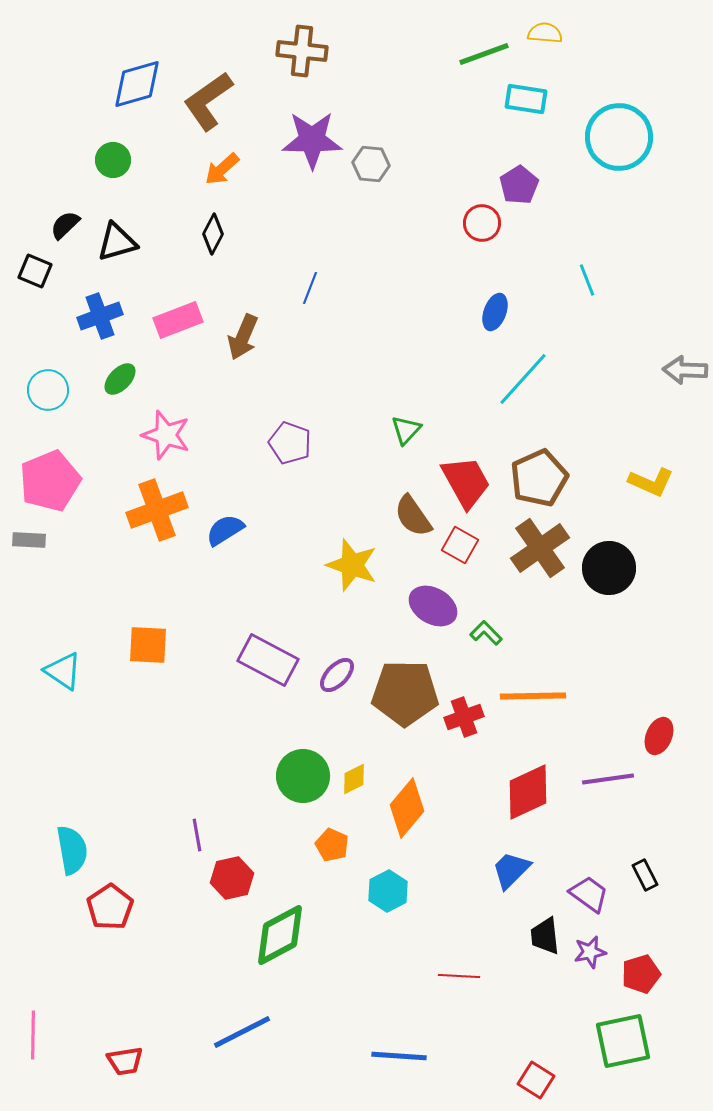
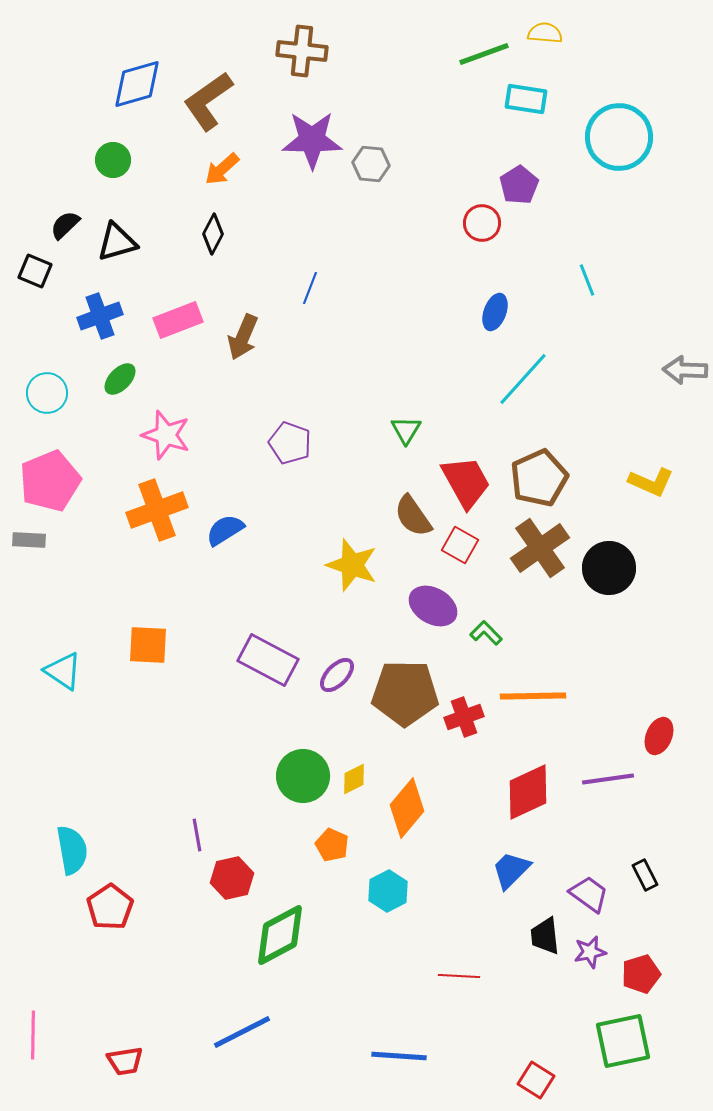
cyan circle at (48, 390): moved 1 px left, 3 px down
green triangle at (406, 430): rotated 12 degrees counterclockwise
